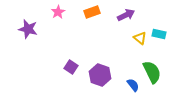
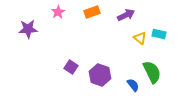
purple star: rotated 18 degrees counterclockwise
